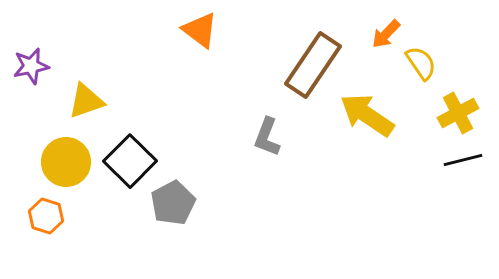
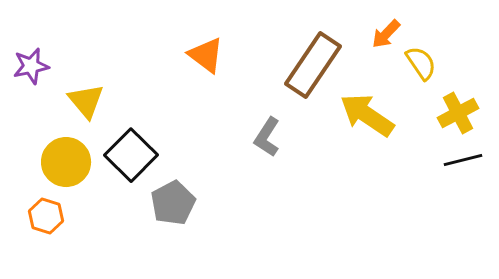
orange triangle: moved 6 px right, 25 px down
yellow triangle: rotated 51 degrees counterclockwise
gray L-shape: rotated 12 degrees clockwise
black square: moved 1 px right, 6 px up
